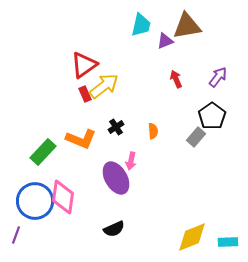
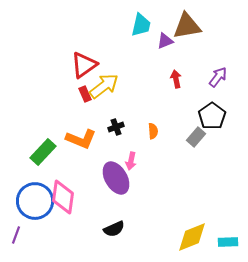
red arrow: rotated 12 degrees clockwise
black cross: rotated 14 degrees clockwise
